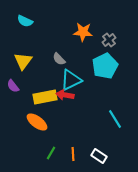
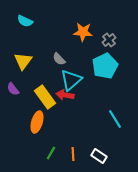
cyan triangle: rotated 15 degrees counterclockwise
purple semicircle: moved 3 px down
yellow rectangle: rotated 65 degrees clockwise
orange ellipse: rotated 70 degrees clockwise
